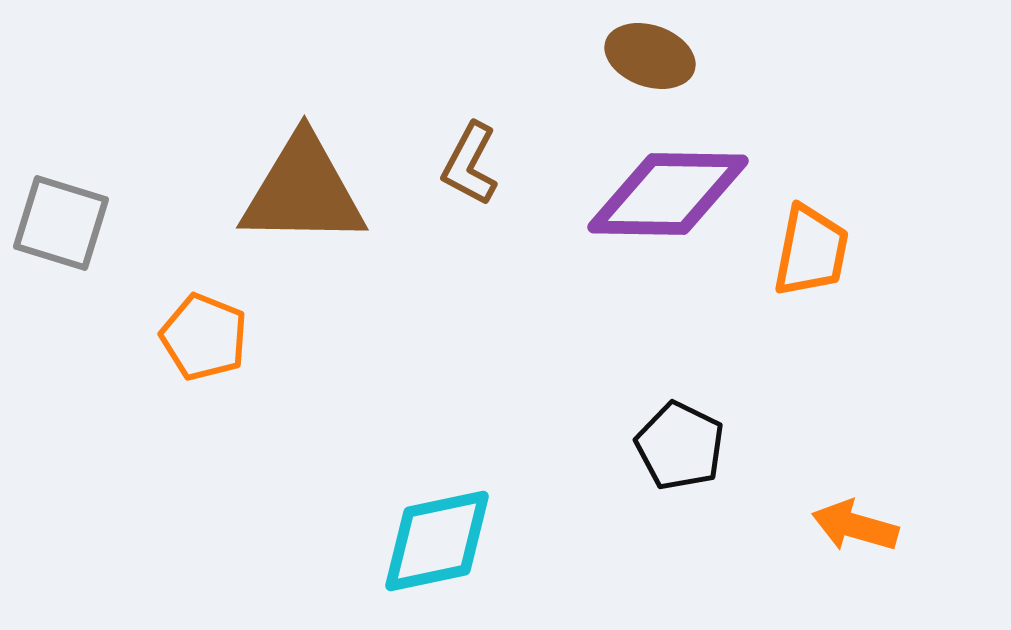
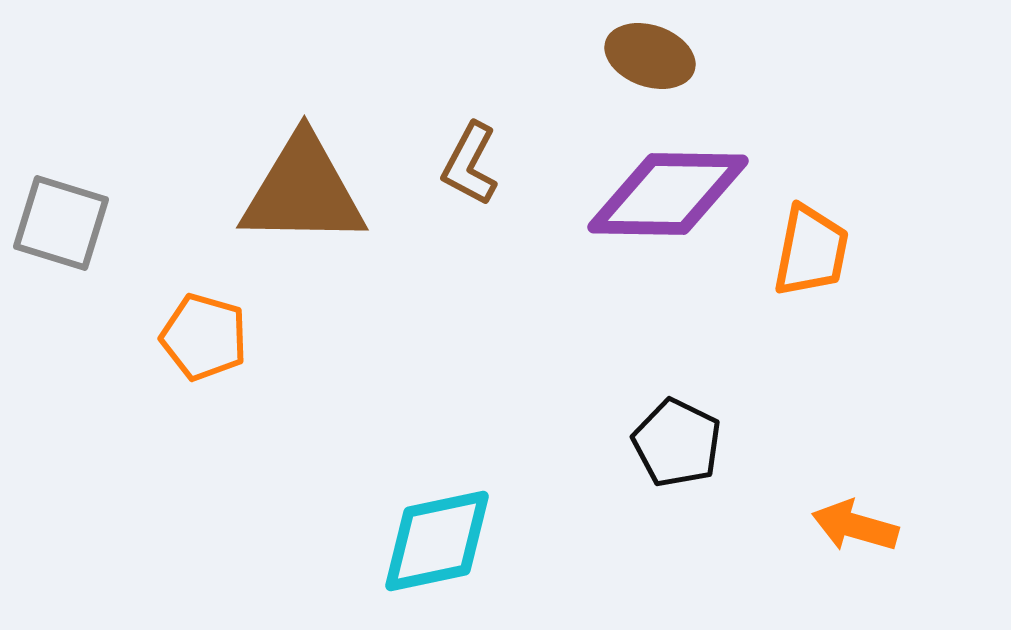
orange pentagon: rotated 6 degrees counterclockwise
black pentagon: moved 3 px left, 3 px up
